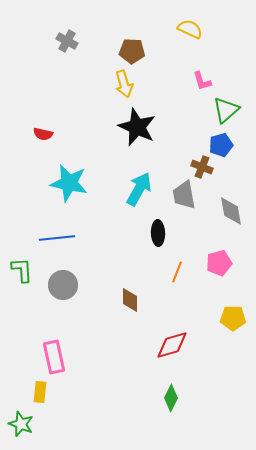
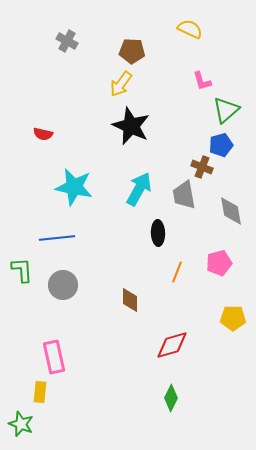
yellow arrow: moved 3 px left; rotated 52 degrees clockwise
black star: moved 6 px left, 1 px up
cyan star: moved 5 px right, 4 px down
